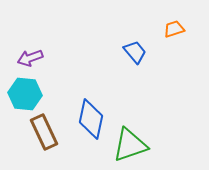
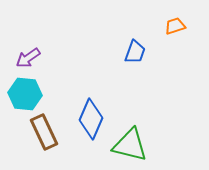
orange trapezoid: moved 1 px right, 3 px up
blue trapezoid: rotated 60 degrees clockwise
purple arrow: moved 2 px left; rotated 15 degrees counterclockwise
blue diamond: rotated 12 degrees clockwise
green triangle: rotated 33 degrees clockwise
